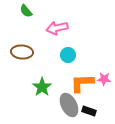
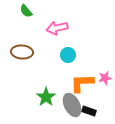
pink star: moved 1 px right, 1 px up; rotated 16 degrees counterclockwise
green star: moved 4 px right, 10 px down
gray ellipse: moved 3 px right
